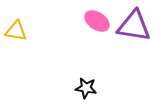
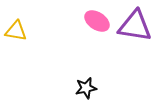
purple triangle: moved 1 px right
black star: rotated 20 degrees counterclockwise
